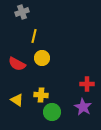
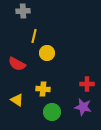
gray cross: moved 1 px right, 1 px up; rotated 16 degrees clockwise
yellow circle: moved 5 px right, 5 px up
yellow cross: moved 2 px right, 6 px up
purple star: rotated 18 degrees counterclockwise
